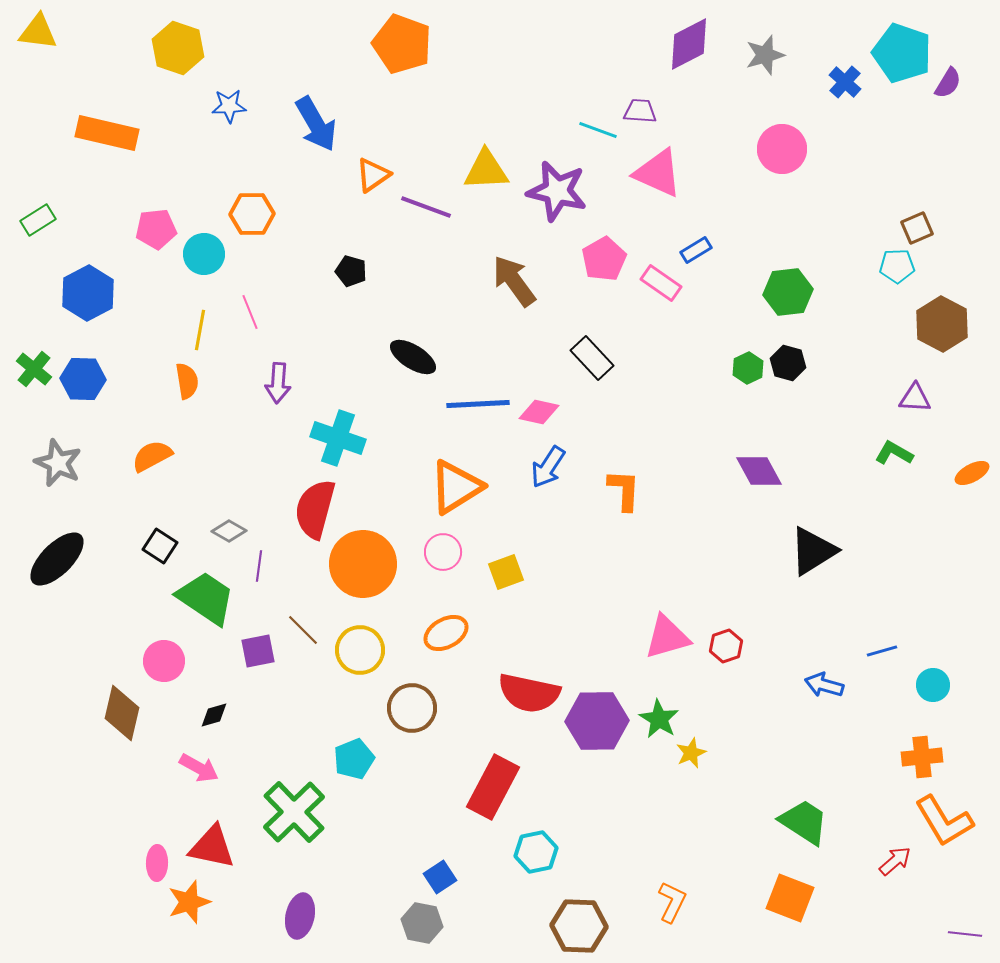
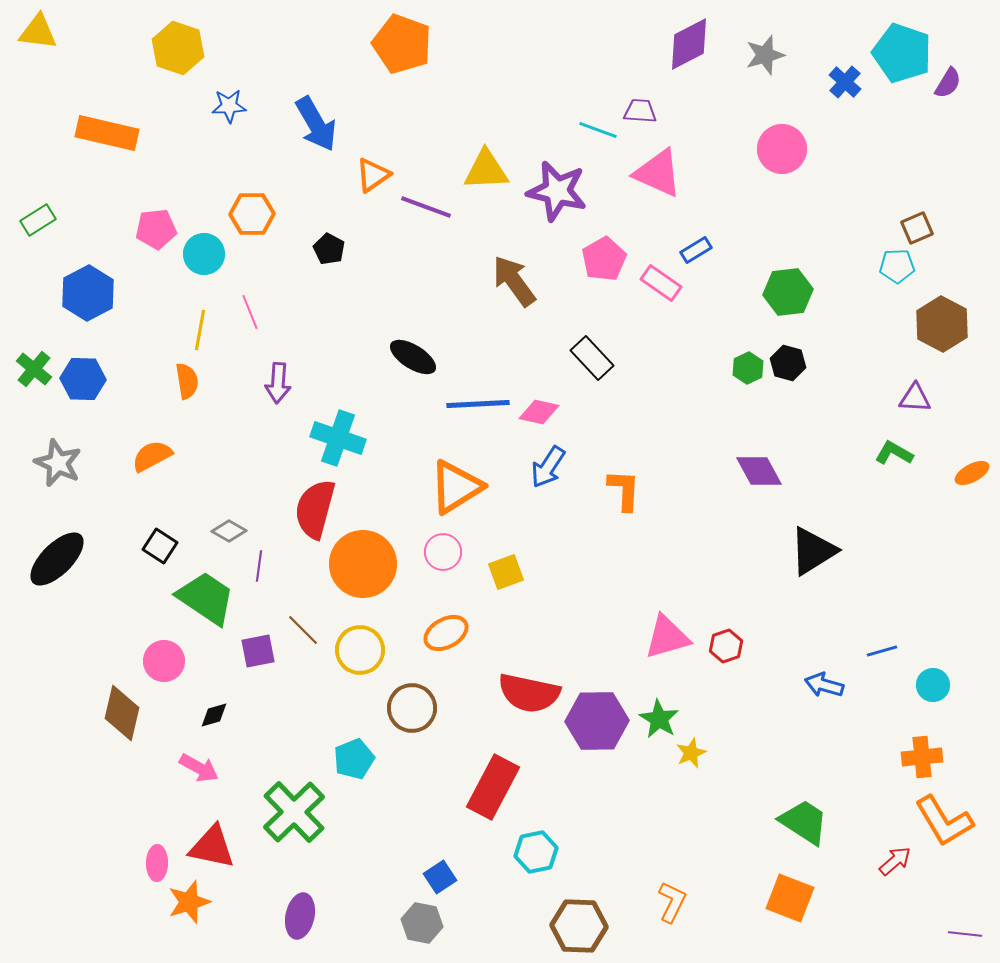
black pentagon at (351, 271): moved 22 px left, 22 px up; rotated 12 degrees clockwise
